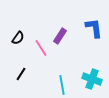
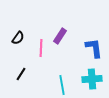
blue L-shape: moved 20 px down
pink line: rotated 36 degrees clockwise
cyan cross: rotated 24 degrees counterclockwise
